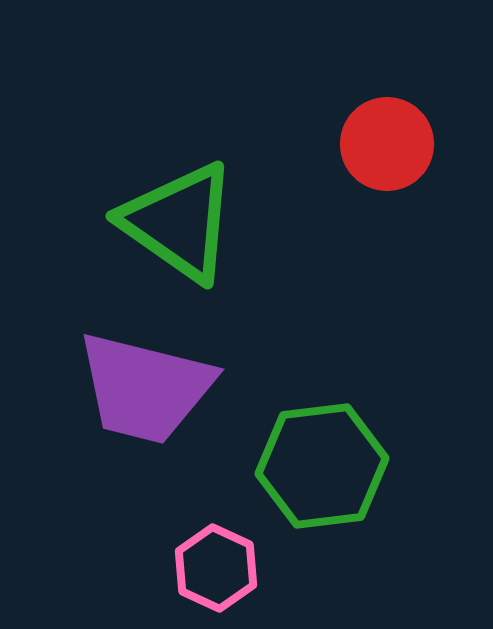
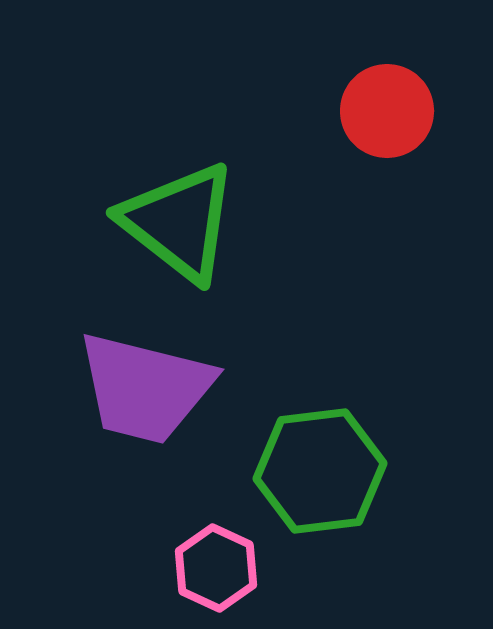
red circle: moved 33 px up
green triangle: rotated 3 degrees clockwise
green hexagon: moved 2 px left, 5 px down
